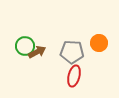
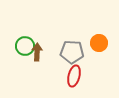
brown arrow: rotated 60 degrees counterclockwise
